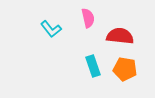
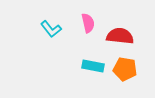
pink semicircle: moved 5 px down
cyan rectangle: rotated 60 degrees counterclockwise
